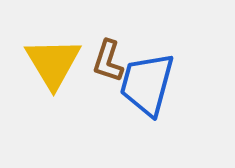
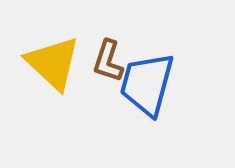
yellow triangle: rotated 16 degrees counterclockwise
